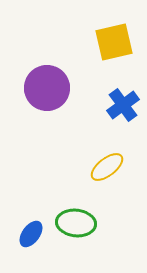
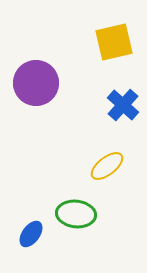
purple circle: moved 11 px left, 5 px up
blue cross: rotated 12 degrees counterclockwise
yellow ellipse: moved 1 px up
green ellipse: moved 9 px up
